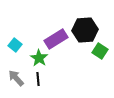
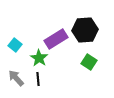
green square: moved 11 px left, 11 px down
